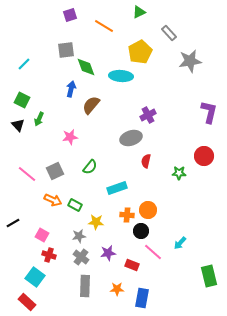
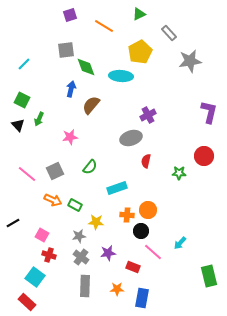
green triangle at (139, 12): moved 2 px down
red rectangle at (132, 265): moved 1 px right, 2 px down
